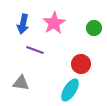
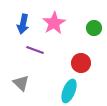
red circle: moved 1 px up
gray triangle: rotated 36 degrees clockwise
cyan ellipse: moved 1 px left, 1 px down; rotated 10 degrees counterclockwise
